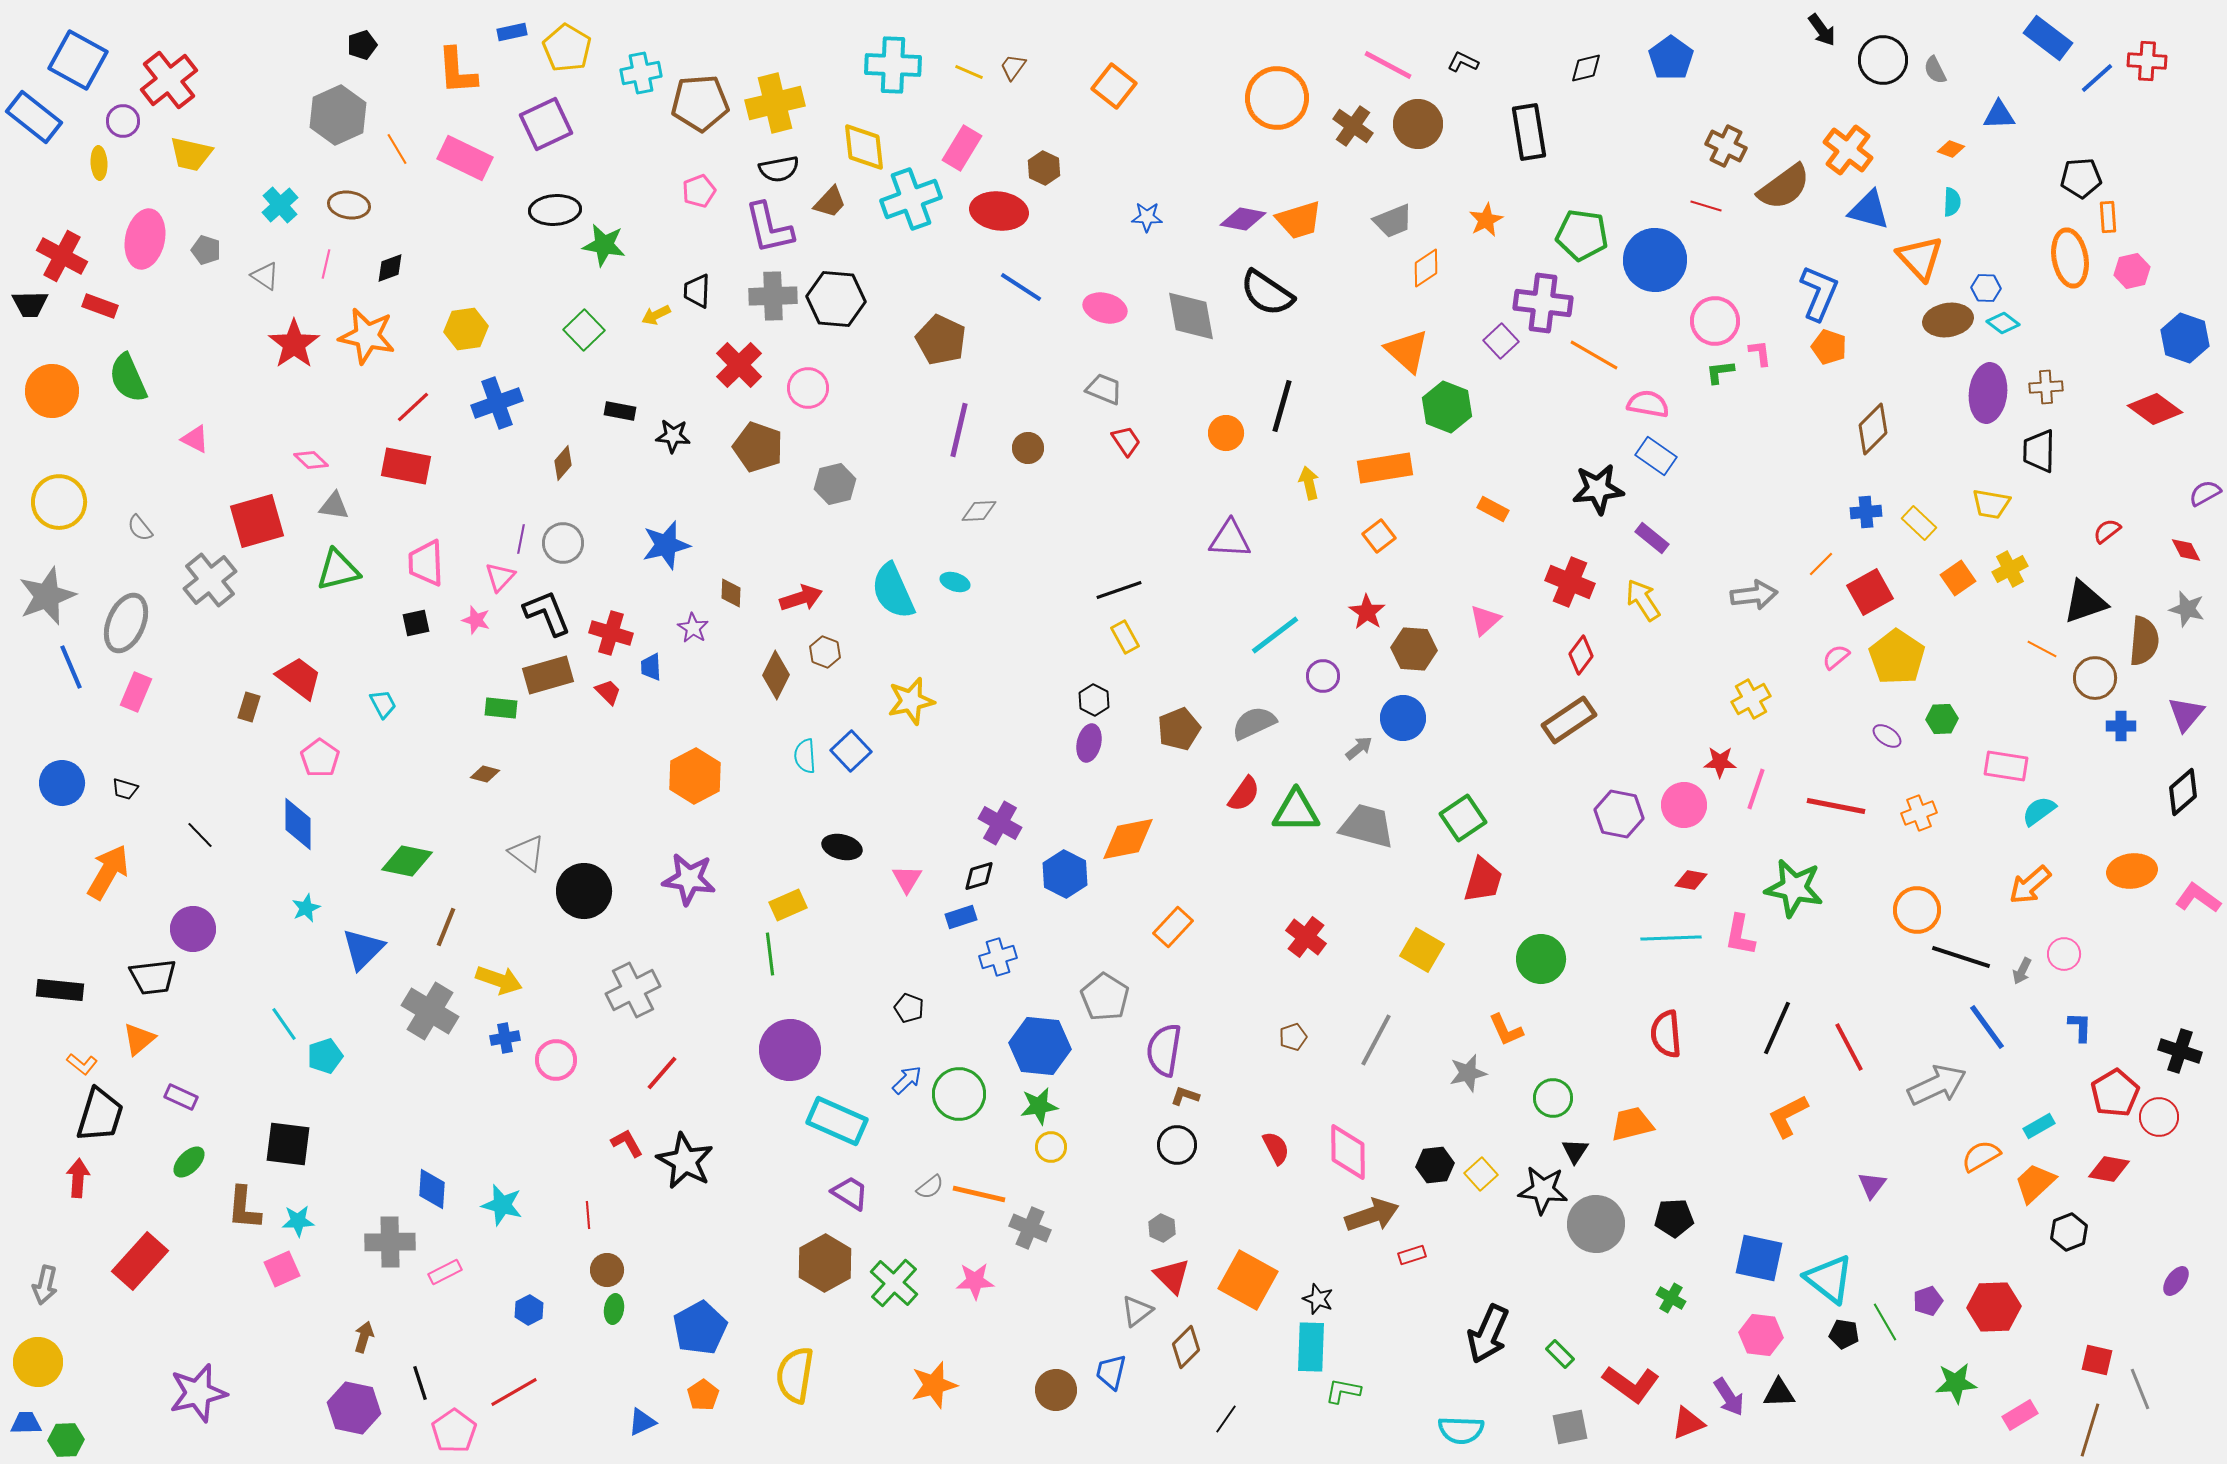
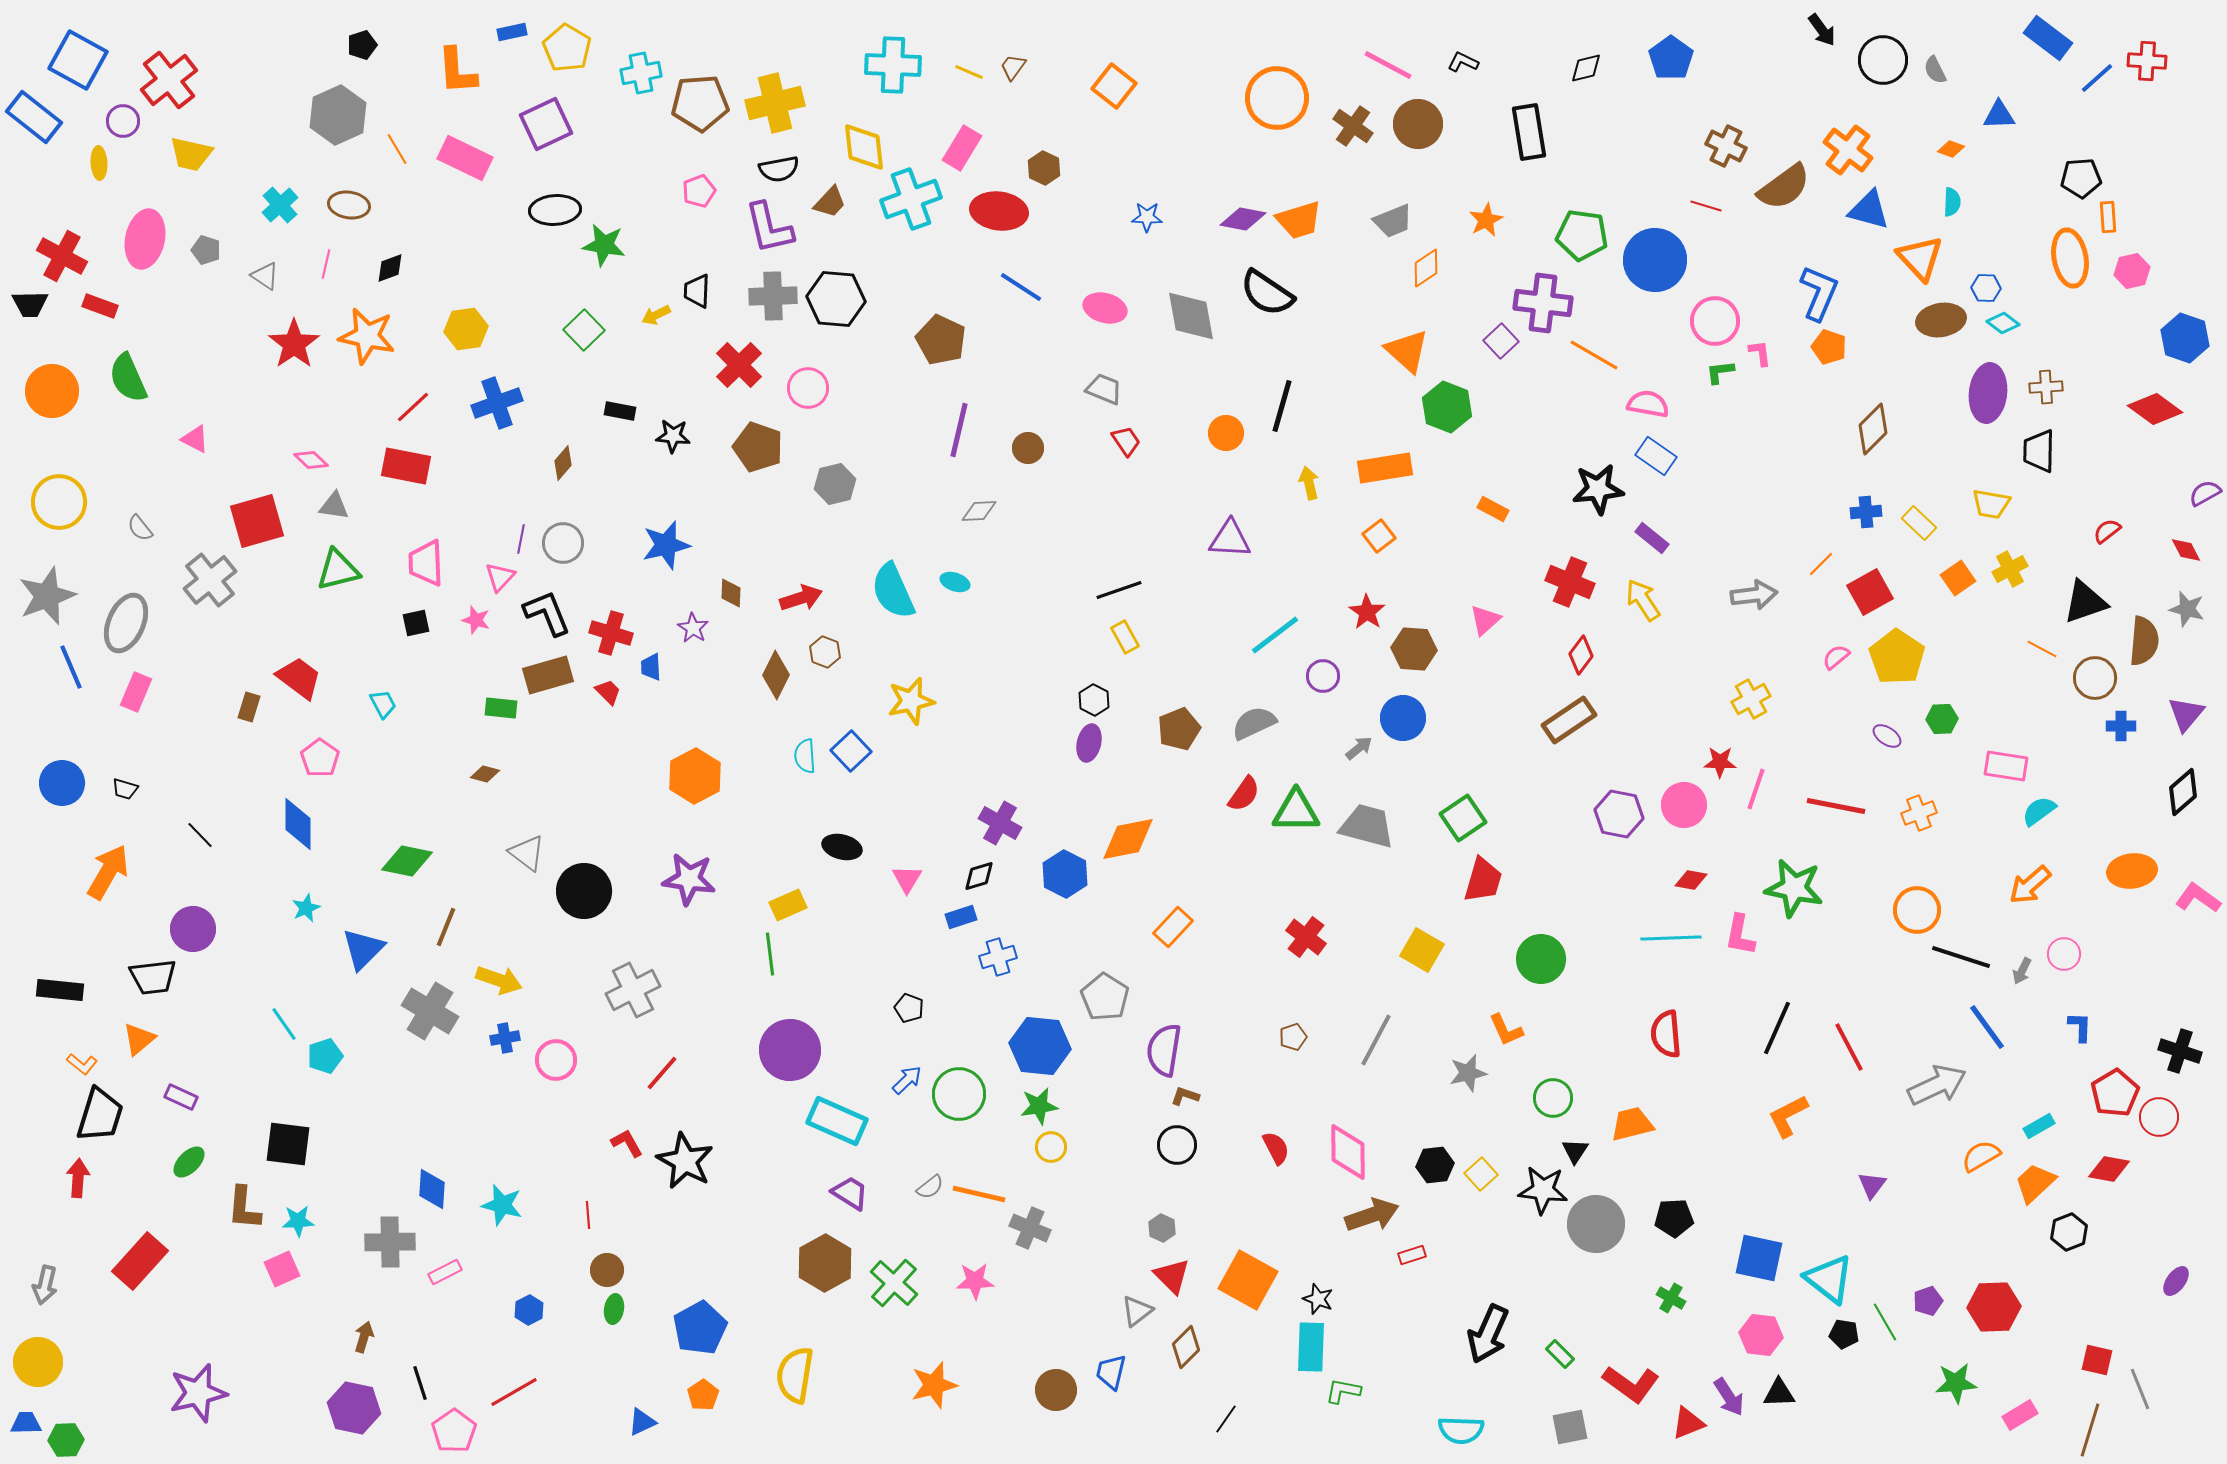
brown ellipse at (1948, 320): moved 7 px left
